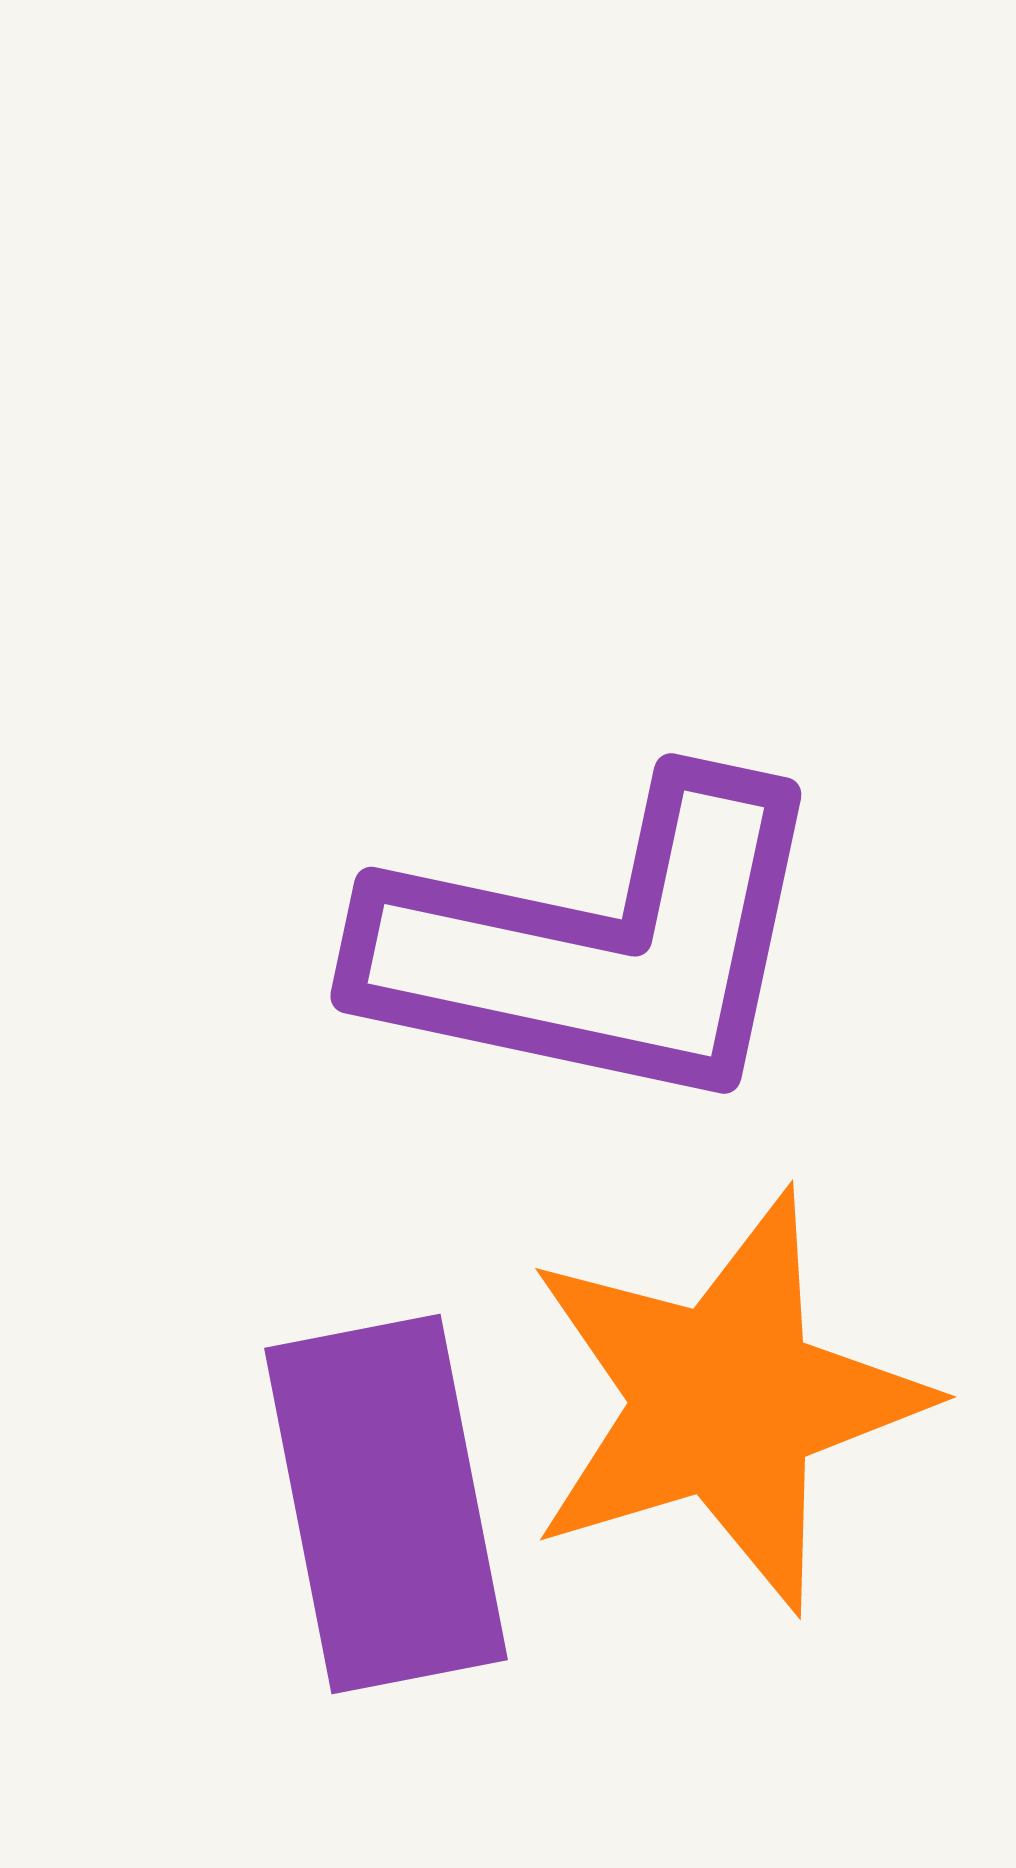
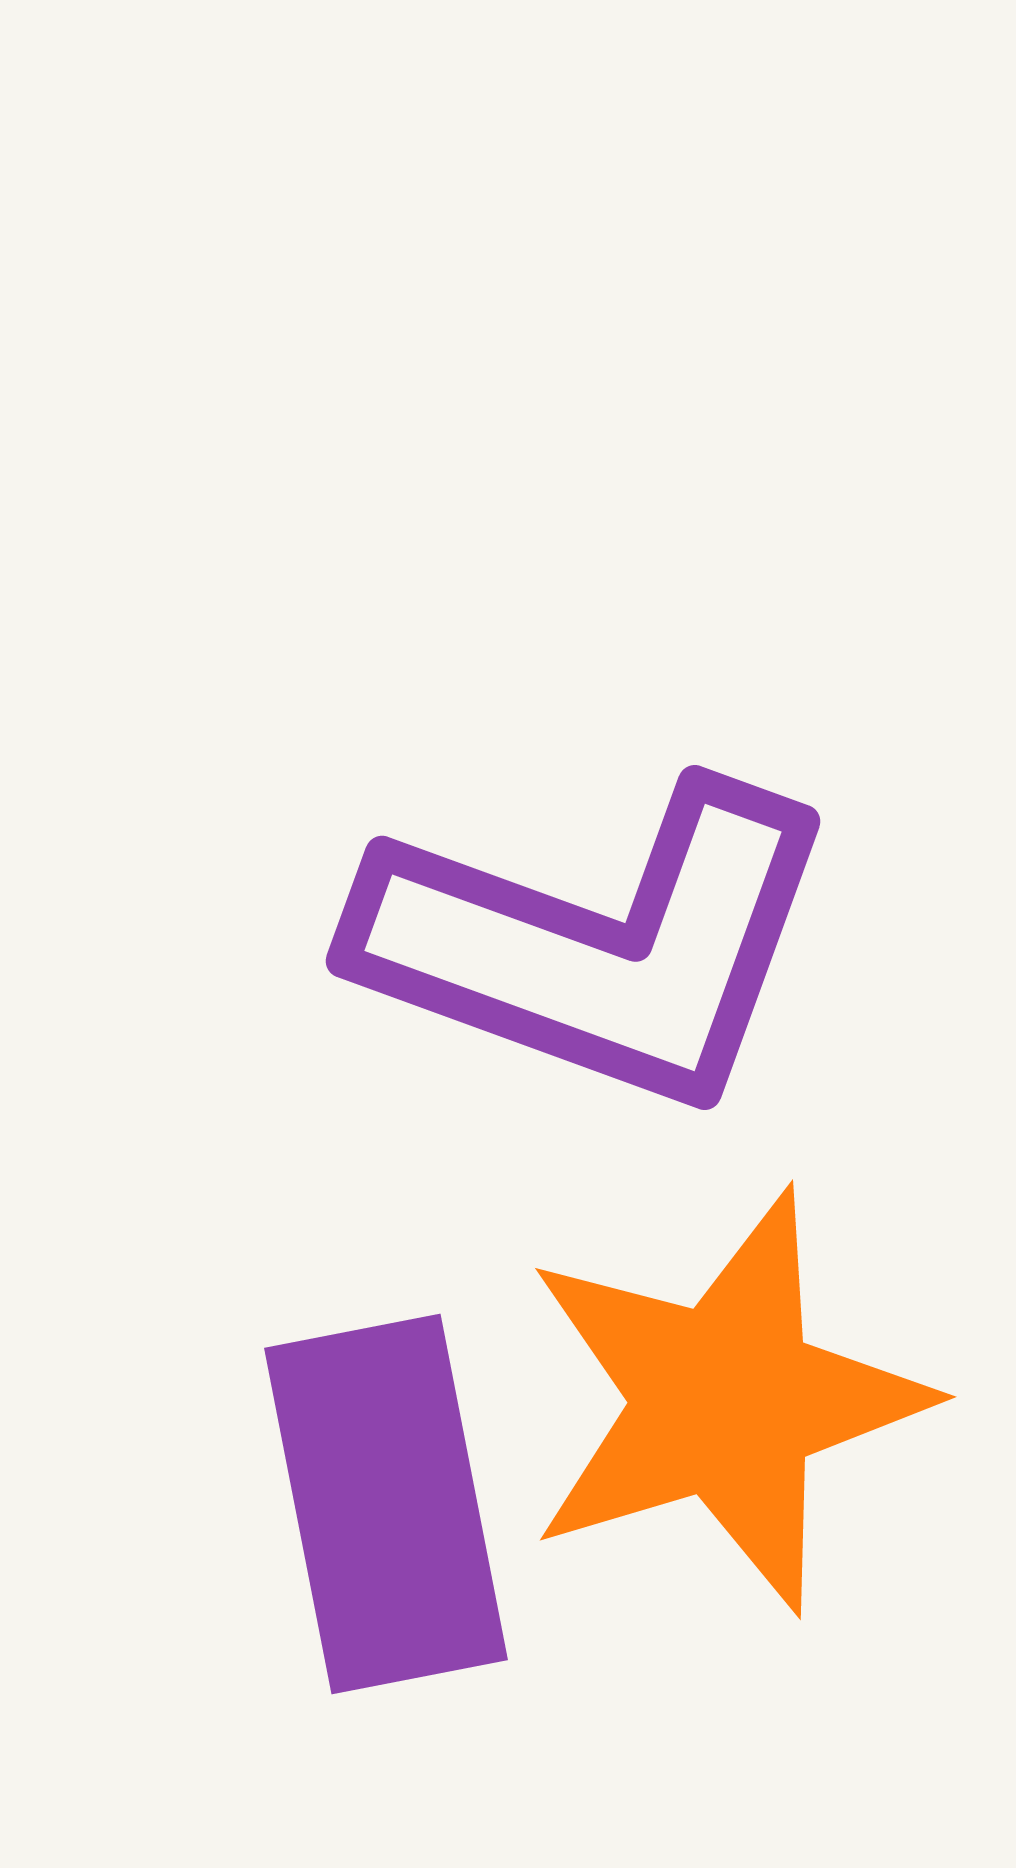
purple L-shape: rotated 8 degrees clockwise
